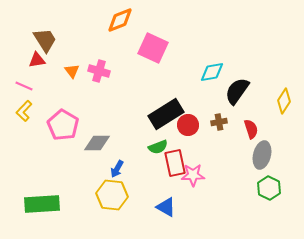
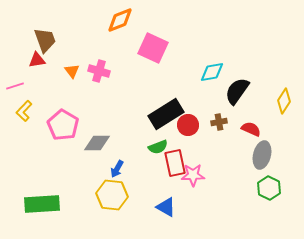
brown trapezoid: rotated 12 degrees clockwise
pink line: moved 9 px left; rotated 42 degrees counterclockwise
red semicircle: rotated 48 degrees counterclockwise
